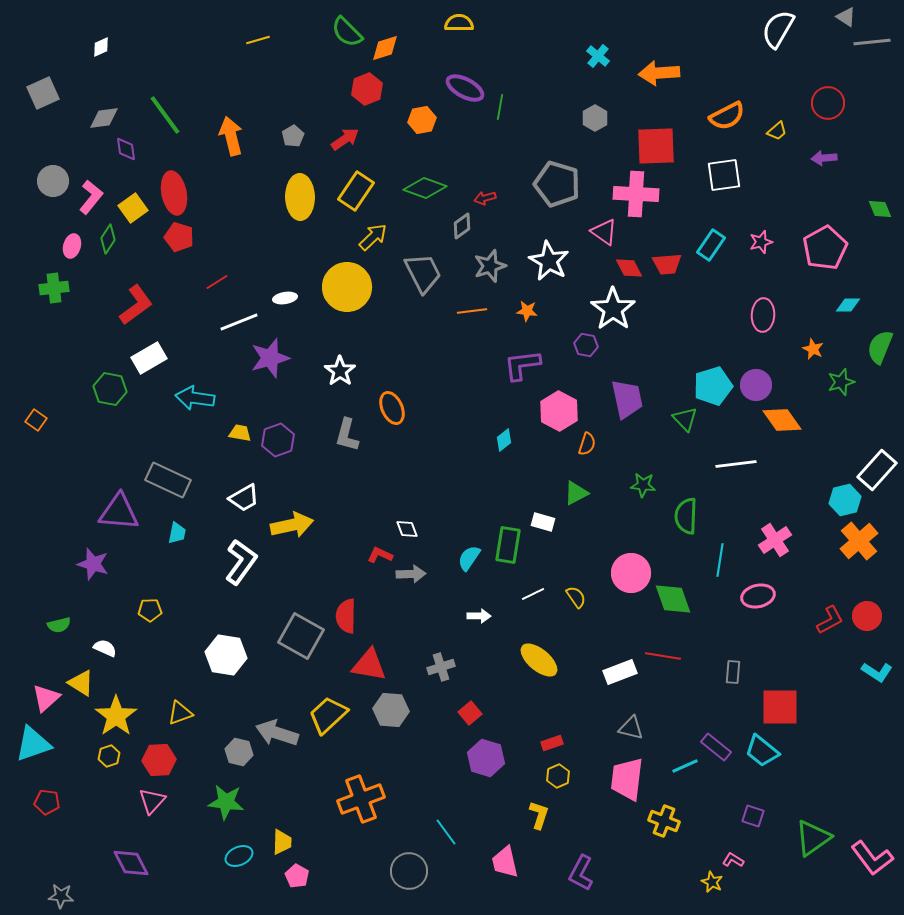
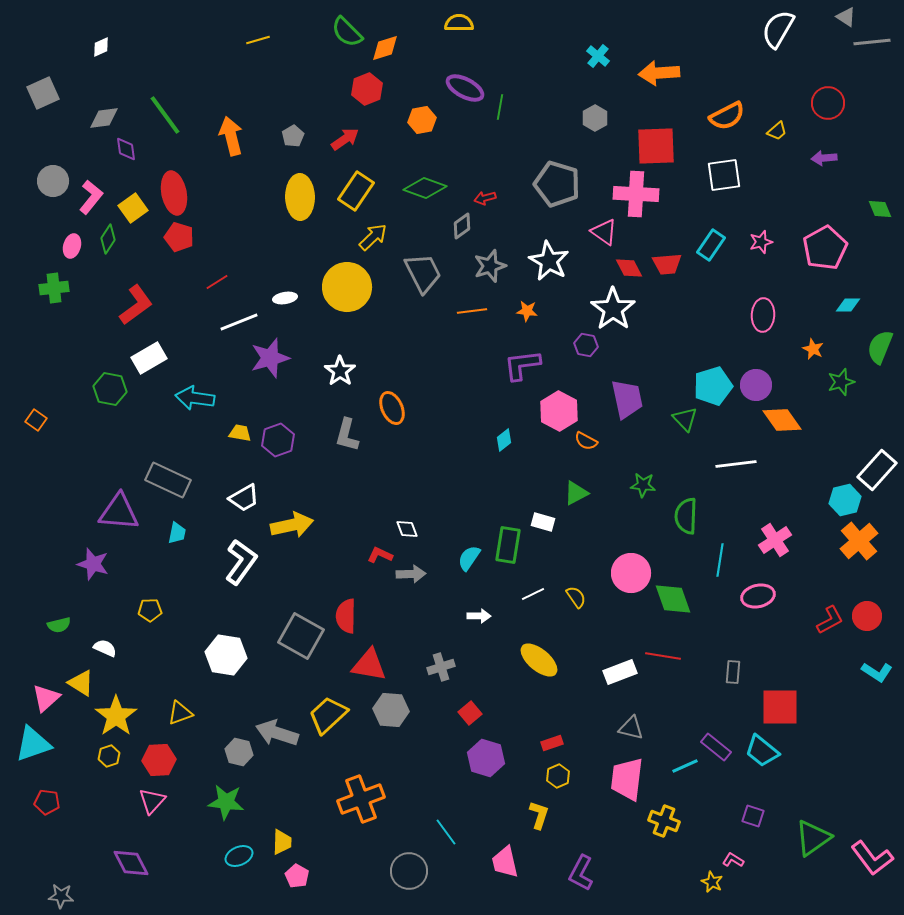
orange semicircle at (587, 444): moved 1 px left, 3 px up; rotated 100 degrees clockwise
